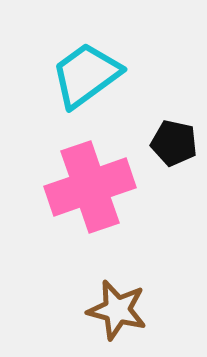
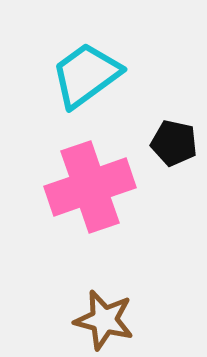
brown star: moved 13 px left, 10 px down
